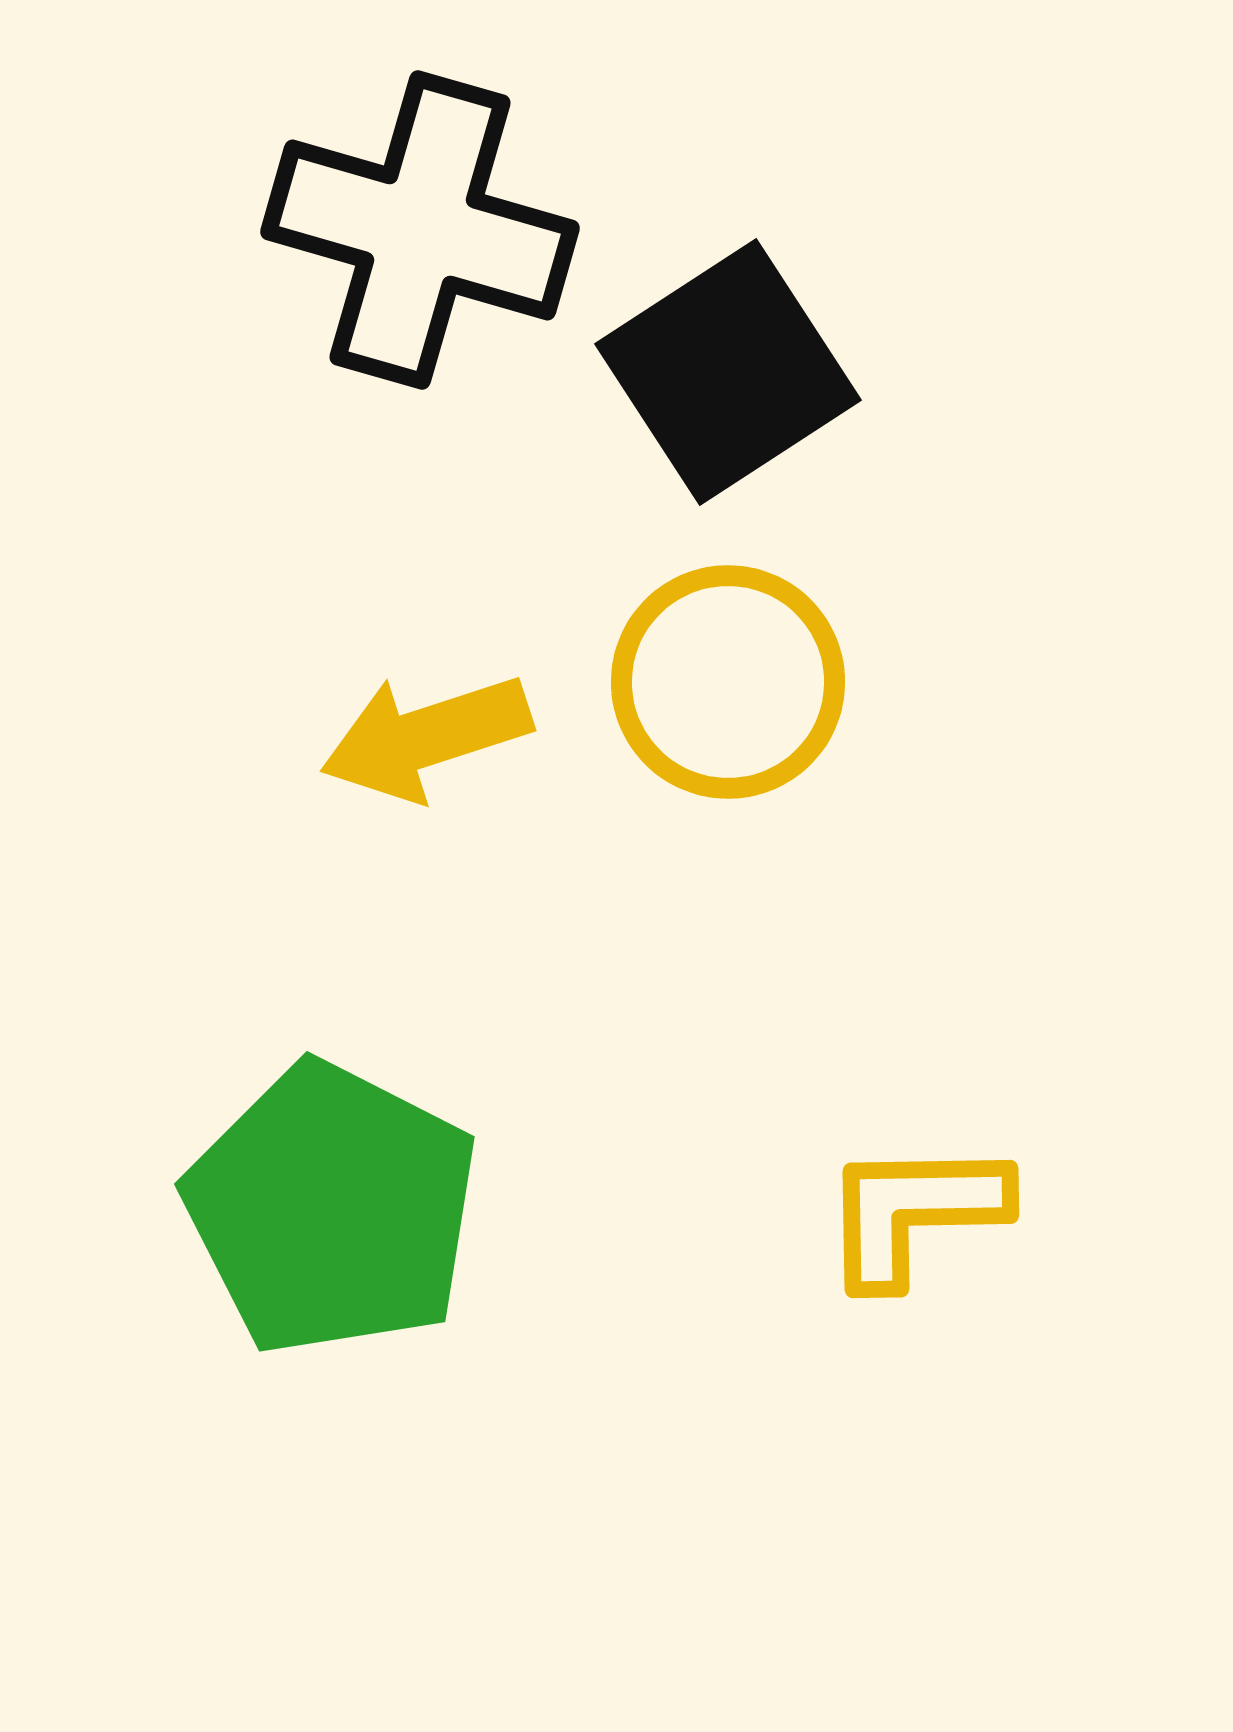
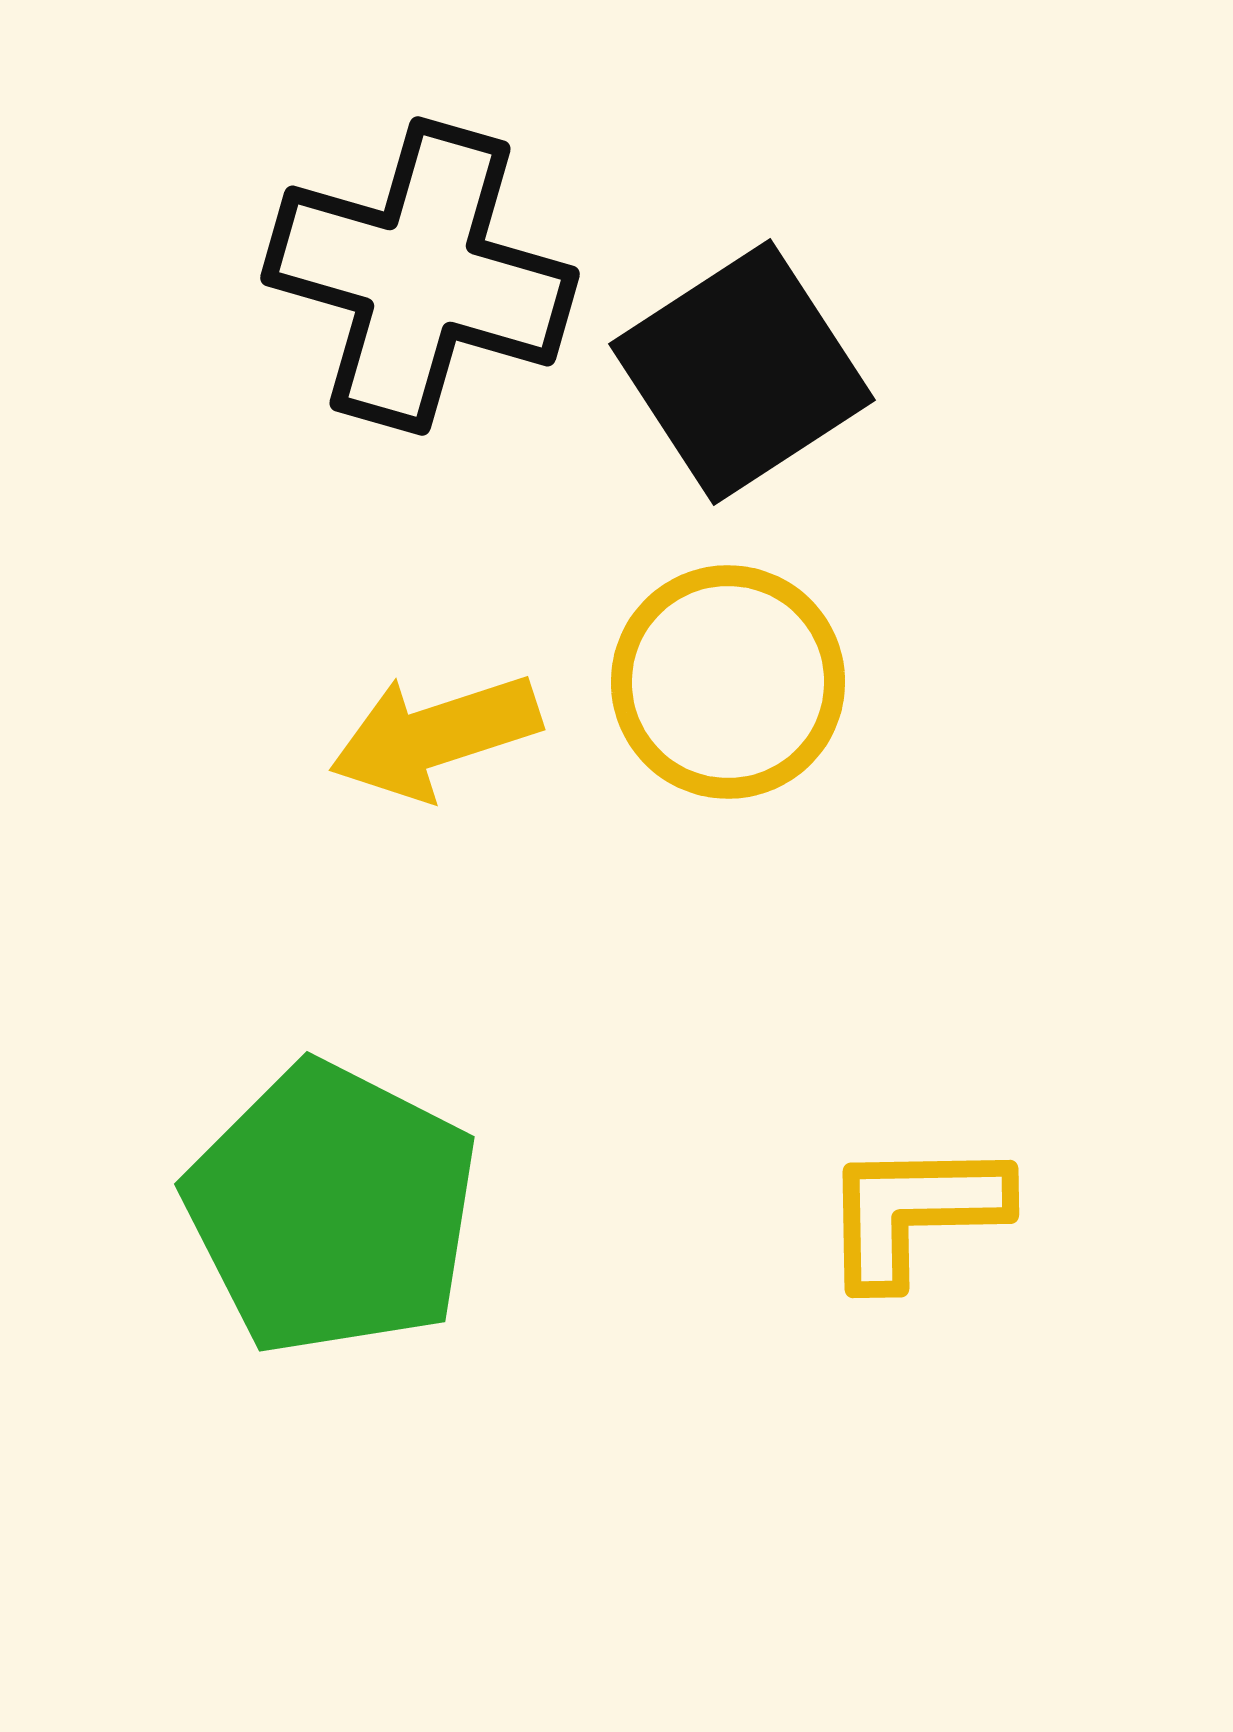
black cross: moved 46 px down
black square: moved 14 px right
yellow arrow: moved 9 px right, 1 px up
